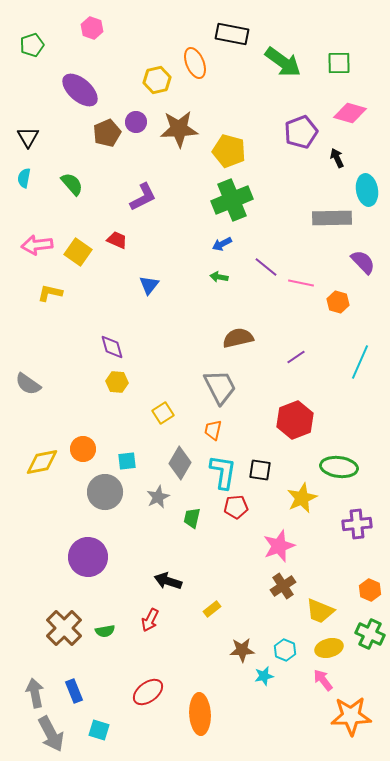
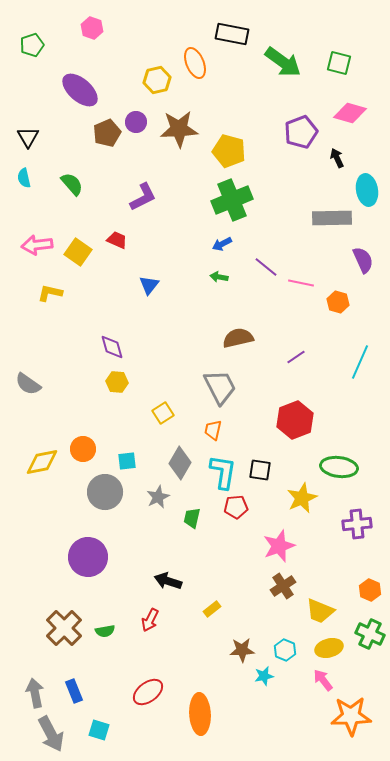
green square at (339, 63): rotated 15 degrees clockwise
cyan semicircle at (24, 178): rotated 24 degrees counterclockwise
purple semicircle at (363, 262): moved 2 px up; rotated 20 degrees clockwise
